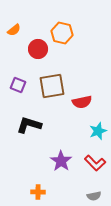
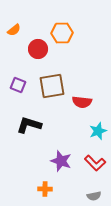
orange hexagon: rotated 15 degrees counterclockwise
red semicircle: rotated 18 degrees clockwise
purple star: rotated 15 degrees counterclockwise
orange cross: moved 7 px right, 3 px up
